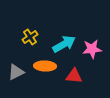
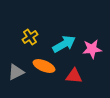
orange ellipse: moved 1 px left; rotated 20 degrees clockwise
